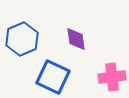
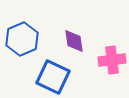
purple diamond: moved 2 px left, 2 px down
pink cross: moved 17 px up
